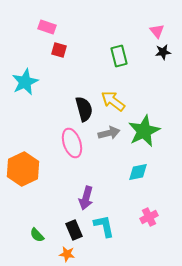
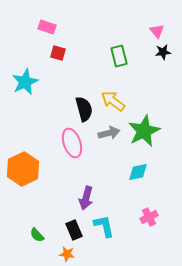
red square: moved 1 px left, 3 px down
